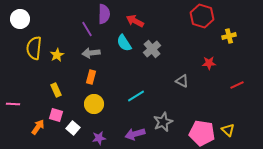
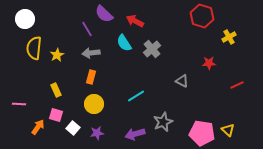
purple semicircle: rotated 132 degrees clockwise
white circle: moved 5 px right
yellow cross: moved 1 px down; rotated 16 degrees counterclockwise
pink line: moved 6 px right
purple star: moved 2 px left, 5 px up
